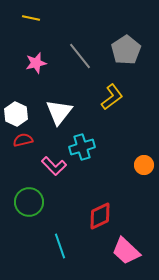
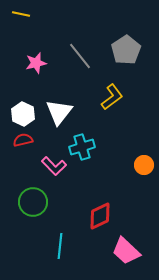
yellow line: moved 10 px left, 4 px up
white hexagon: moved 7 px right
green circle: moved 4 px right
cyan line: rotated 25 degrees clockwise
